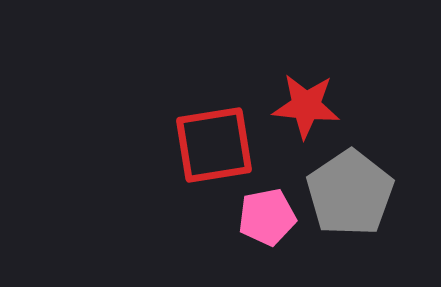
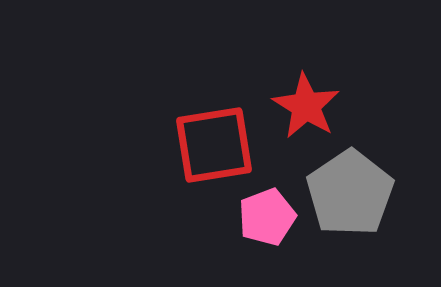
red star: rotated 26 degrees clockwise
pink pentagon: rotated 10 degrees counterclockwise
